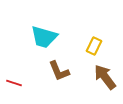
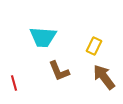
cyan trapezoid: moved 1 px left; rotated 12 degrees counterclockwise
brown arrow: moved 1 px left
red line: rotated 56 degrees clockwise
